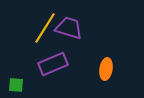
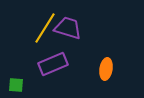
purple trapezoid: moved 1 px left
